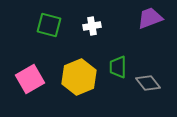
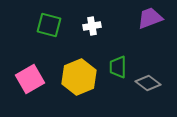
gray diamond: rotated 15 degrees counterclockwise
